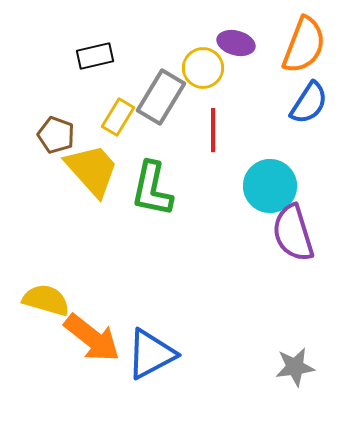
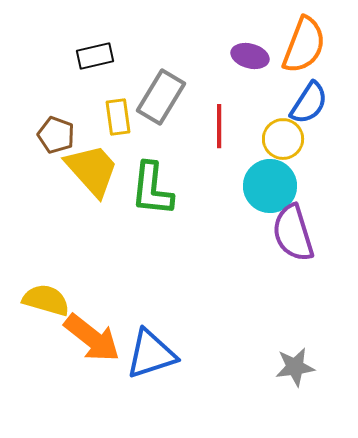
purple ellipse: moved 14 px right, 13 px down
yellow circle: moved 80 px right, 71 px down
yellow rectangle: rotated 39 degrees counterclockwise
red line: moved 6 px right, 4 px up
green L-shape: rotated 6 degrees counterclockwise
blue triangle: rotated 10 degrees clockwise
